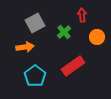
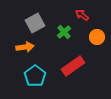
red arrow: rotated 48 degrees counterclockwise
